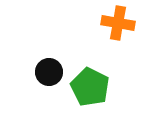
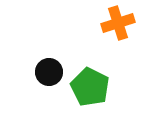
orange cross: rotated 28 degrees counterclockwise
